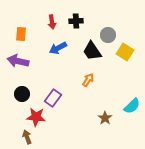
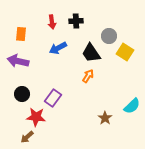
gray circle: moved 1 px right, 1 px down
black trapezoid: moved 1 px left, 2 px down
orange arrow: moved 4 px up
brown arrow: rotated 112 degrees counterclockwise
